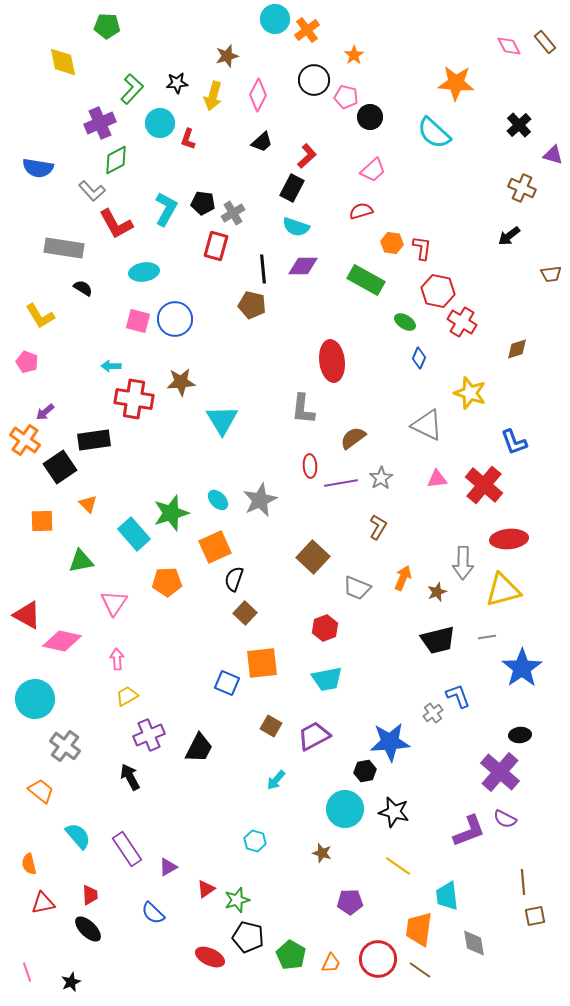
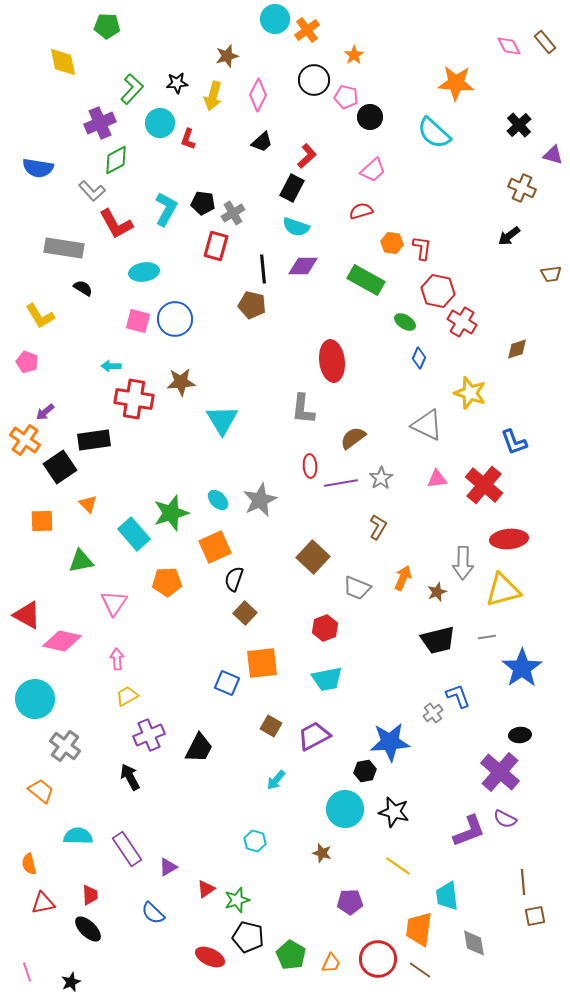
cyan semicircle at (78, 836): rotated 48 degrees counterclockwise
